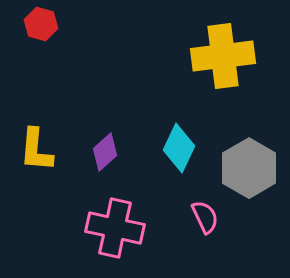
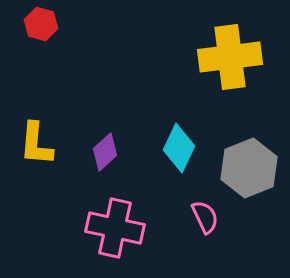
yellow cross: moved 7 px right, 1 px down
yellow L-shape: moved 6 px up
gray hexagon: rotated 8 degrees clockwise
